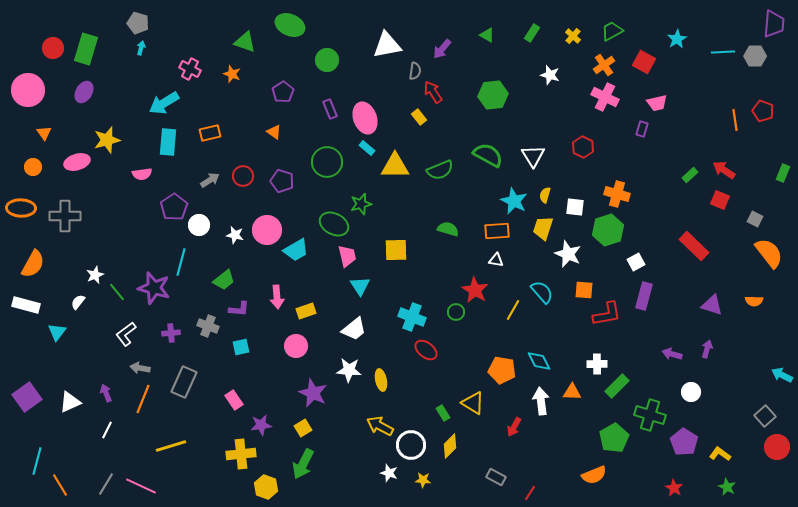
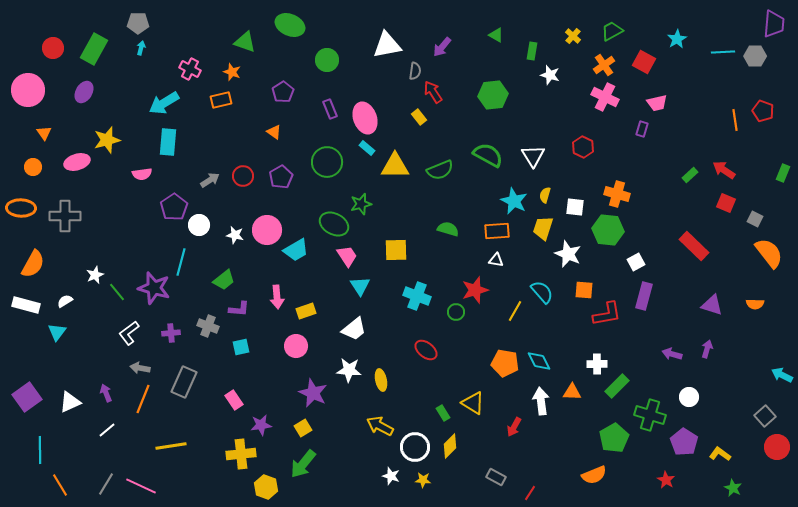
gray pentagon at (138, 23): rotated 15 degrees counterclockwise
green rectangle at (532, 33): moved 18 px down; rotated 24 degrees counterclockwise
green triangle at (487, 35): moved 9 px right
green rectangle at (86, 49): moved 8 px right; rotated 12 degrees clockwise
purple arrow at (442, 49): moved 2 px up
orange star at (232, 74): moved 2 px up
orange rectangle at (210, 133): moved 11 px right, 33 px up
purple pentagon at (282, 181): moved 1 px left, 4 px up; rotated 25 degrees clockwise
red square at (720, 200): moved 6 px right, 3 px down
green hexagon at (608, 230): rotated 24 degrees clockwise
pink trapezoid at (347, 256): rotated 20 degrees counterclockwise
red star at (475, 290): rotated 24 degrees clockwise
orange semicircle at (754, 301): moved 1 px right, 3 px down
white semicircle at (78, 302): moved 13 px left, 1 px up; rotated 21 degrees clockwise
yellow line at (513, 310): moved 2 px right, 1 px down
cyan cross at (412, 317): moved 5 px right, 21 px up
white L-shape at (126, 334): moved 3 px right, 1 px up
orange pentagon at (502, 370): moved 3 px right, 7 px up
white circle at (691, 392): moved 2 px left, 5 px down
white line at (107, 430): rotated 24 degrees clockwise
white circle at (411, 445): moved 4 px right, 2 px down
yellow line at (171, 446): rotated 8 degrees clockwise
cyan line at (37, 461): moved 3 px right, 11 px up; rotated 16 degrees counterclockwise
green arrow at (303, 464): rotated 12 degrees clockwise
white star at (389, 473): moved 2 px right, 3 px down
green star at (727, 487): moved 6 px right, 1 px down
red star at (674, 488): moved 8 px left, 8 px up
